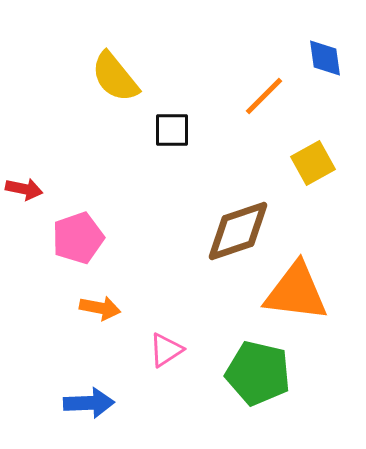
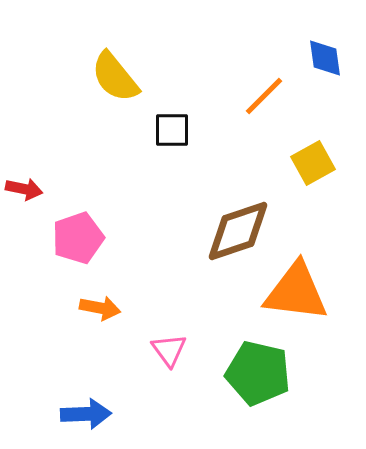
pink triangle: moved 3 px right; rotated 33 degrees counterclockwise
blue arrow: moved 3 px left, 11 px down
